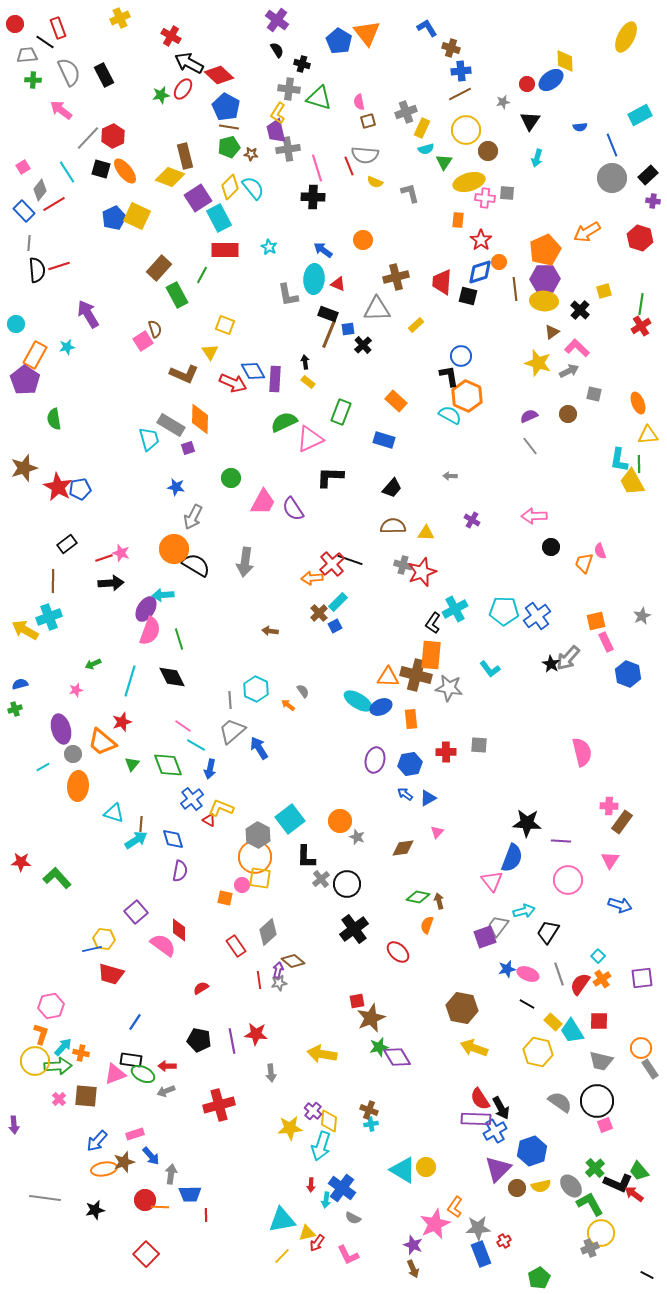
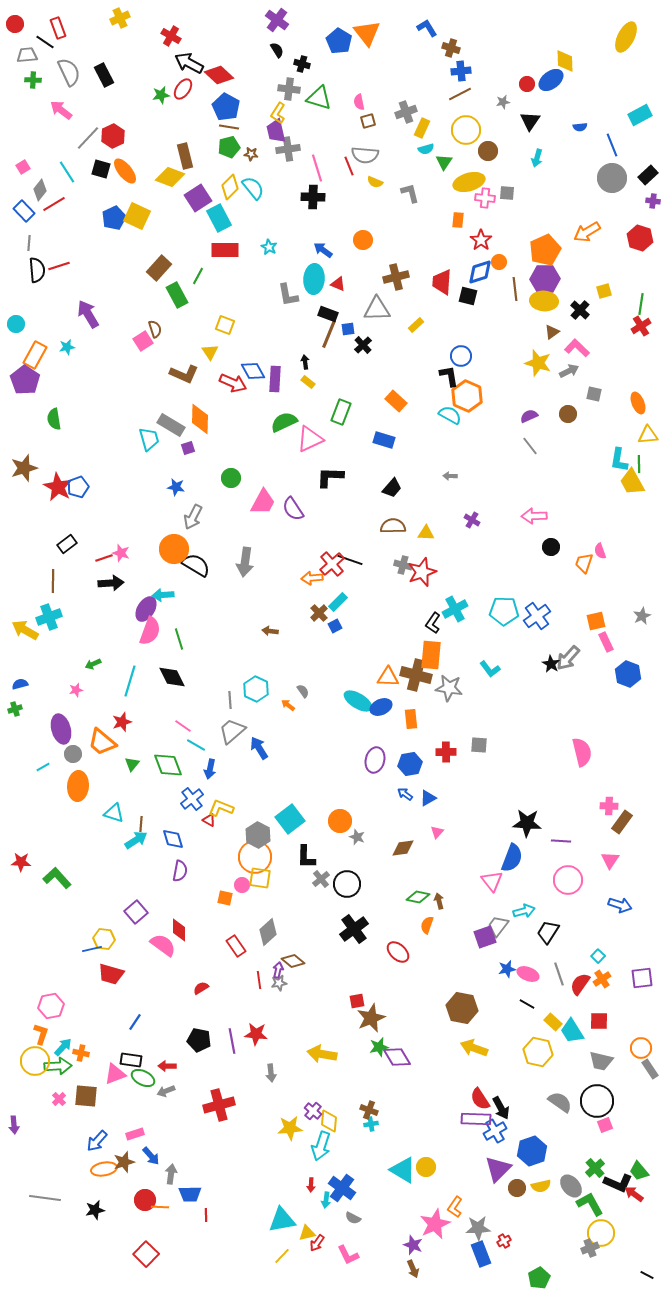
green line at (202, 275): moved 4 px left, 1 px down
blue pentagon at (80, 489): moved 2 px left, 2 px up; rotated 10 degrees counterclockwise
green ellipse at (143, 1074): moved 4 px down
